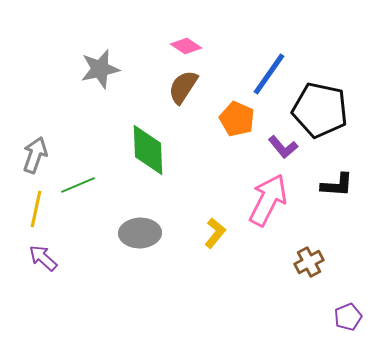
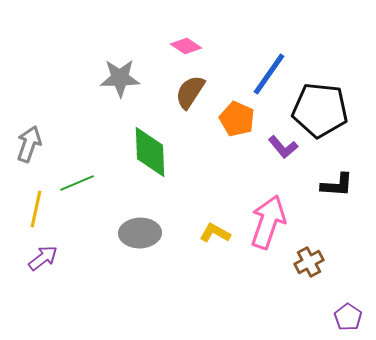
gray star: moved 20 px right, 9 px down; rotated 12 degrees clockwise
brown semicircle: moved 7 px right, 5 px down
black pentagon: rotated 6 degrees counterclockwise
green diamond: moved 2 px right, 2 px down
gray arrow: moved 6 px left, 11 px up
green line: moved 1 px left, 2 px up
pink arrow: moved 22 px down; rotated 8 degrees counterclockwise
yellow L-shape: rotated 100 degrees counterclockwise
purple arrow: rotated 100 degrees clockwise
purple pentagon: rotated 16 degrees counterclockwise
